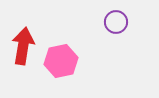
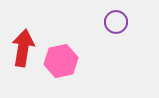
red arrow: moved 2 px down
